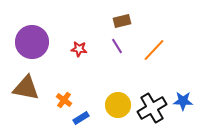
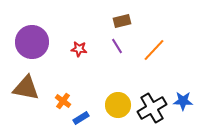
orange cross: moved 1 px left, 1 px down
